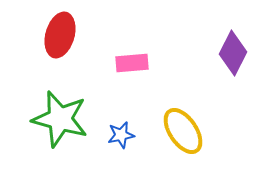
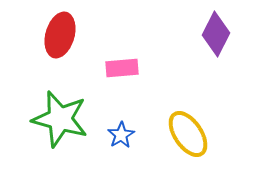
purple diamond: moved 17 px left, 19 px up
pink rectangle: moved 10 px left, 5 px down
yellow ellipse: moved 5 px right, 3 px down
blue star: rotated 20 degrees counterclockwise
